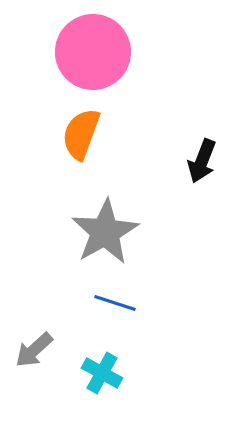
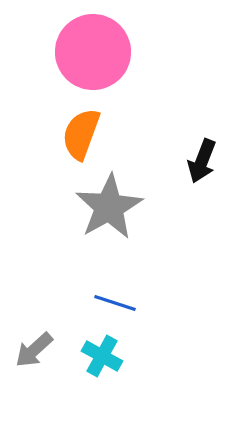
gray star: moved 4 px right, 25 px up
cyan cross: moved 17 px up
